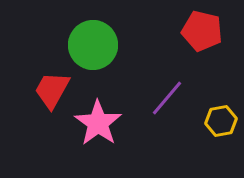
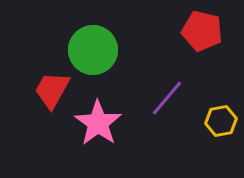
green circle: moved 5 px down
